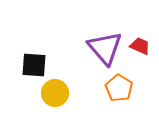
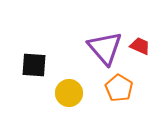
yellow circle: moved 14 px right
